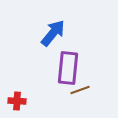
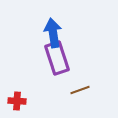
blue arrow: rotated 48 degrees counterclockwise
purple rectangle: moved 11 px left, 10 px up; rotated 24 degrees counterclockwise
